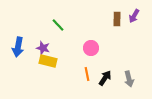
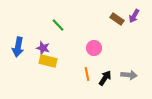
brown rectangle: rotated 56 degrees counterclockwise
pink circle: moved 3 px right
gray arrow: moved 4 px up; rotated 70 degrees counterclockwise
